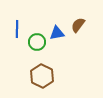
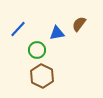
brown semicircle: moved 1 px right, 1 px up
blue line: moved 1 px right; rotated 42 degrees clockwise
green circle: moved 8 px down
